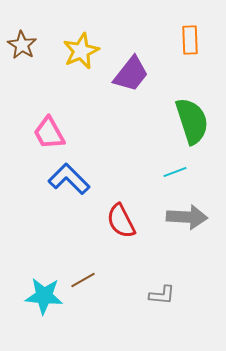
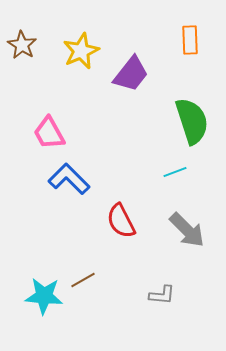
gray arrow: moved 13 px down; rotated 42 degrees clockwise
